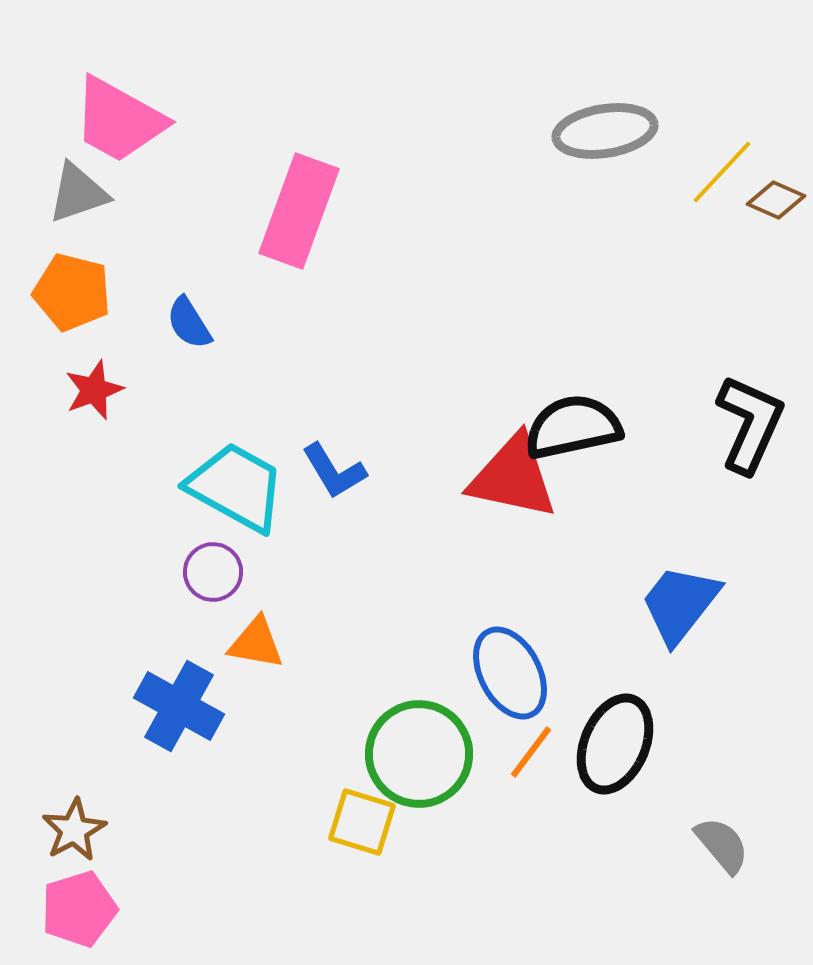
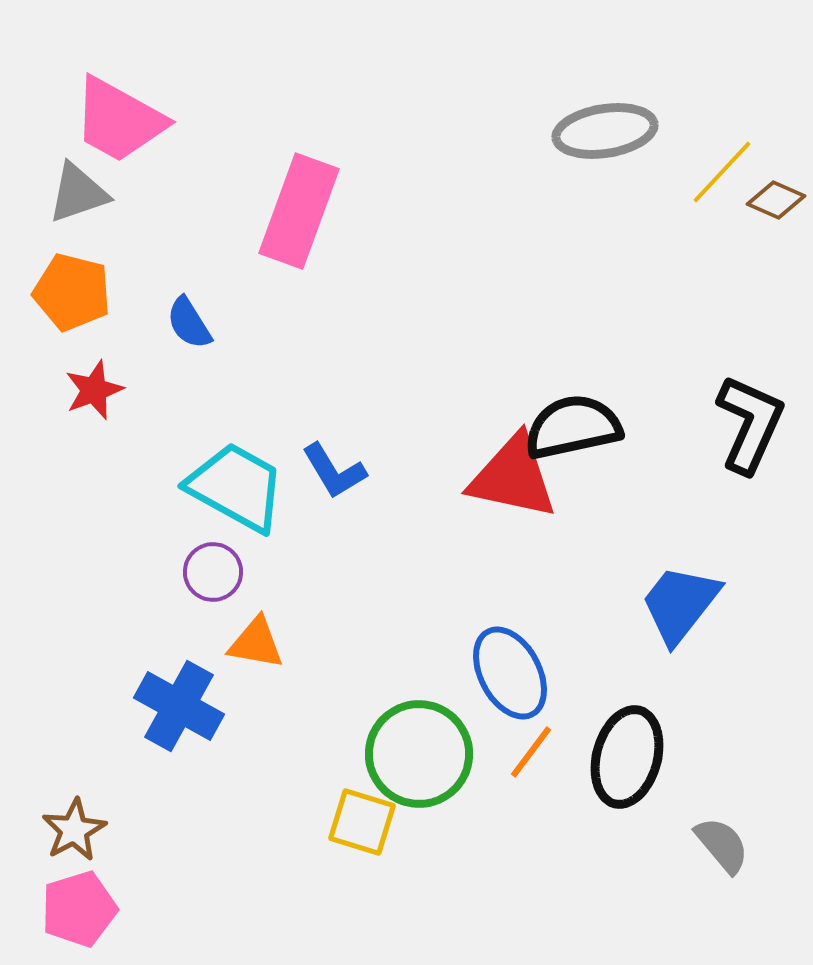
black ellipse: moved 12 px right, 13 px down; rotated 8 degrees counterclockwise
